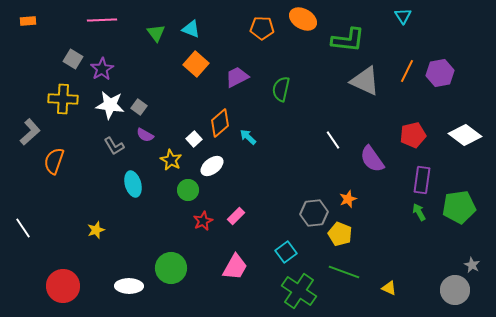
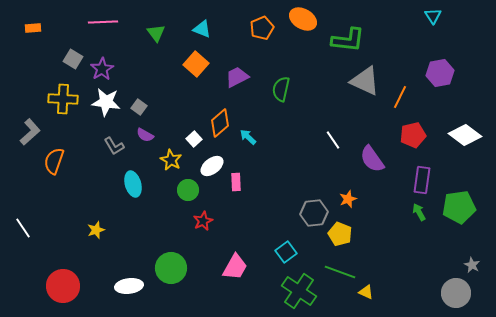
cyan triangle at (403, 16): moved 30 px right
pink line at (102, 20): moved 1 px right, 2 px down
orange rectangle at (28, 21): moved 5 px right, 7 px down
orange pentagon at (262, 28): rotated 25 degrees counterclockwise
cyan triangle at (191, 29): moved 11 px right
orange line at (407, 71): moved 7 px left, 26 px down
white star at (110, 105): moved 4 px left, 3 px up
pink rectangle at (236, 216): moved 34 px up; rotated 48 degrees counterclockwise
green line at (344, 272): moved 4 px left
white ellipse at (129, 286): rotated 8 degrees counterclockwise
yellow triangle at (389, 288): moved 23 px left, 4 px down
gray circle at (455, 290): moved 1 px right, 3 px down
